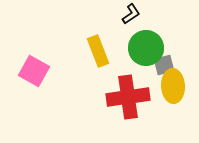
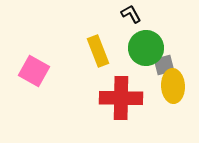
black L-shape: rotated 85 degrees counterclockwise
red cross: moved 7 px left, 1 px down; rotated 9 degrees clockwise
